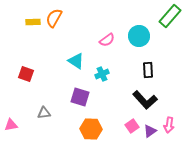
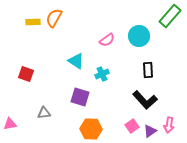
pink triangle: moved 1 px left, 1 px up
